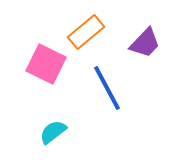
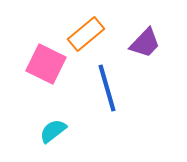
orange rectangle: moved 2 px down
blue line: rotated 12 degrees clockwise
cyan semicircle: moved 1 px up
